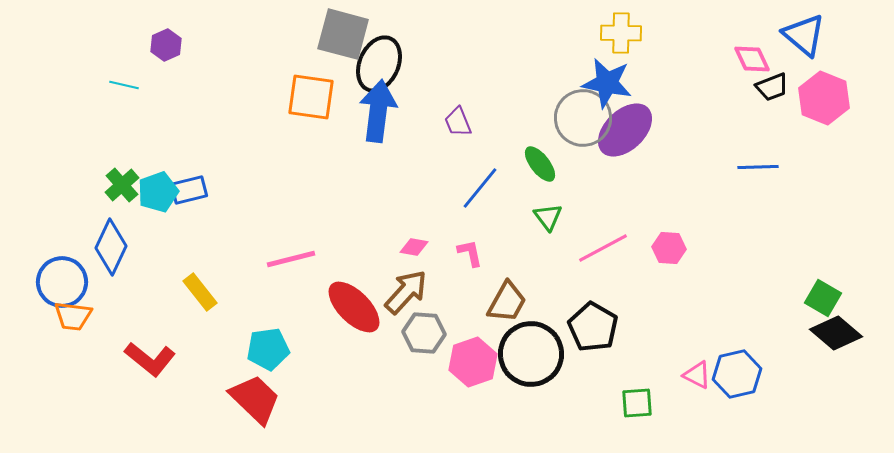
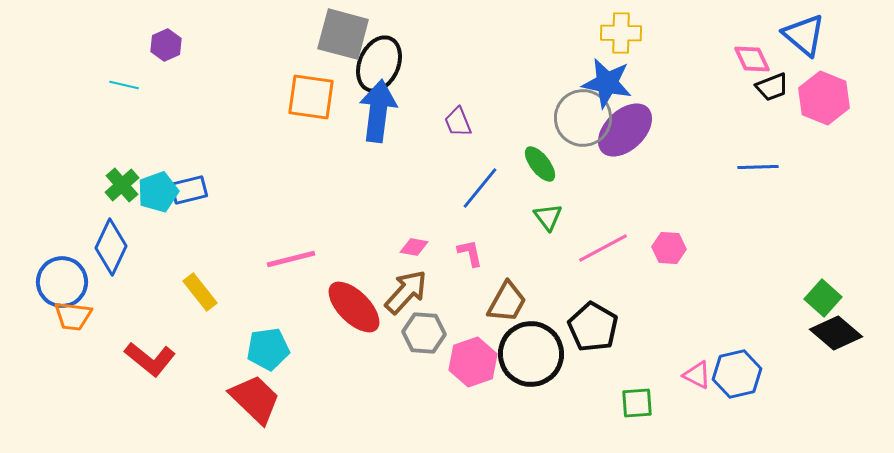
green square at (823, 298): rotated 12 degrees clockwise
